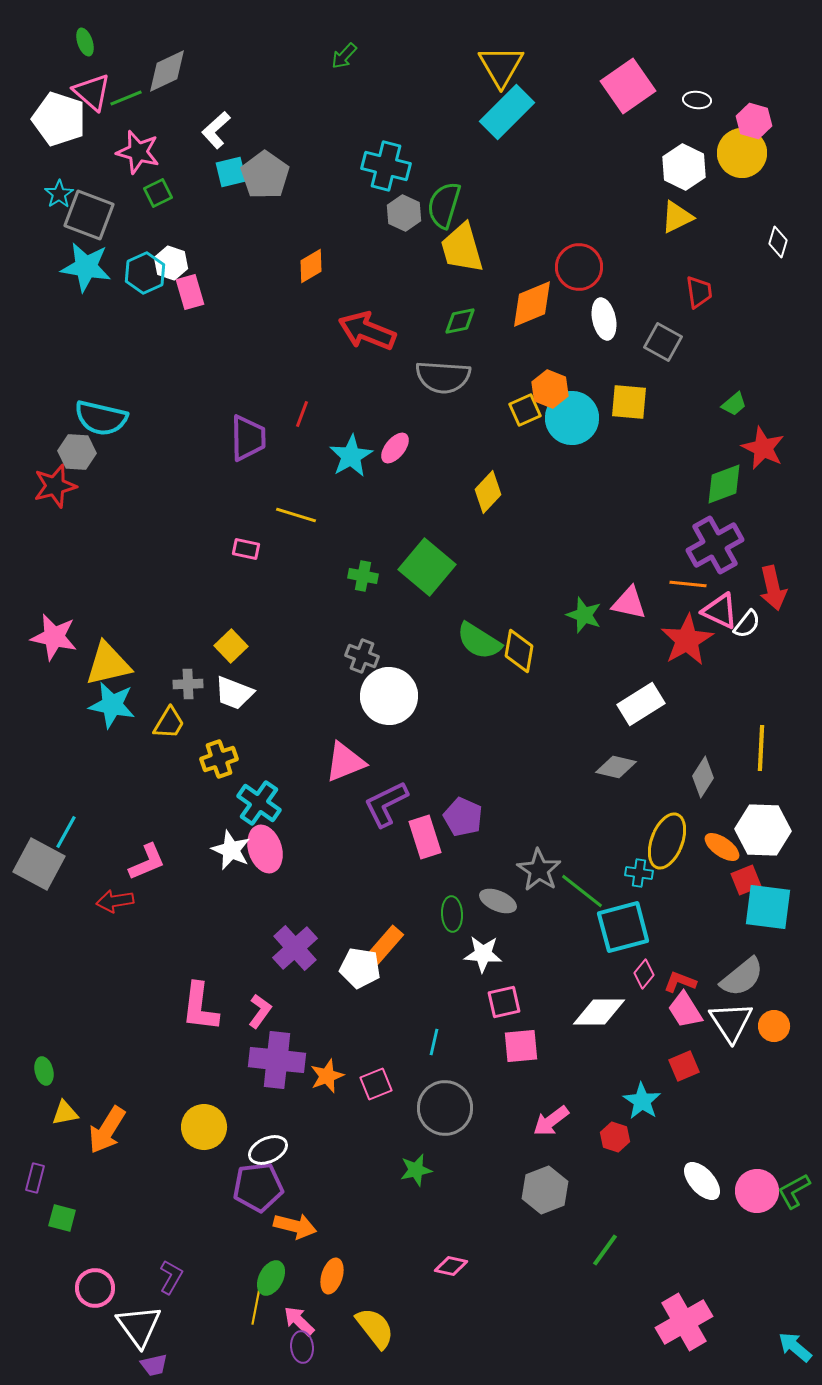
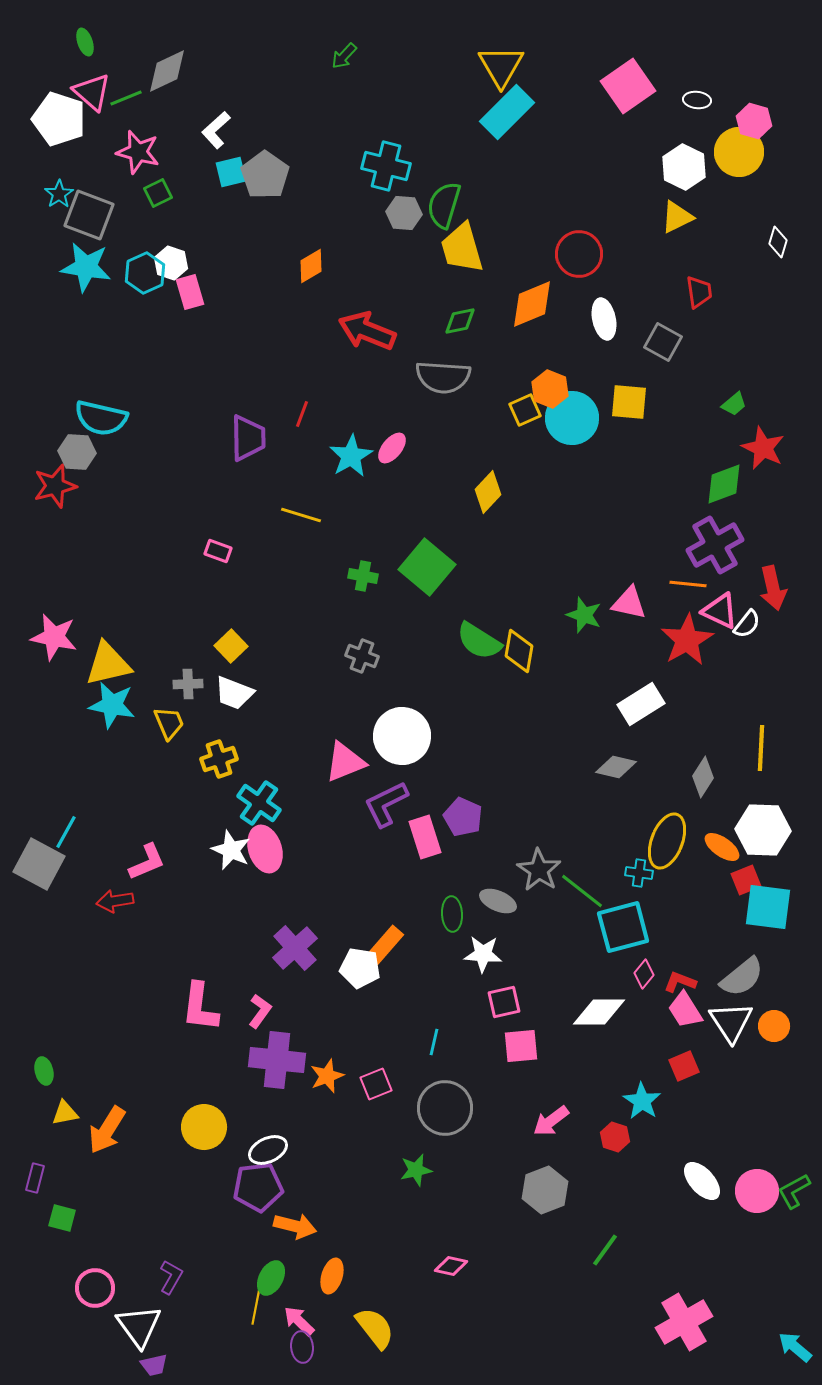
yellow circle at (742, 153): moved 3 px left, 1 px up
gray hexagon at (404, 213): rotated 20 degrees counterclockwise
red circle at (579, 267): moved 13 px up
pink ellipse at (395, 448): moved 3 px left
yellow line at (296, 515): moved 5 px right
pink rectangle at (246, 549): moved 28 px left, 2 px down; rotated 8 degrees clockwise
white circle at (389, 696): moved 13 px right, 40 px down
yellow trapezoid at (169, 723): rotated 54 degrees counterclockwise
